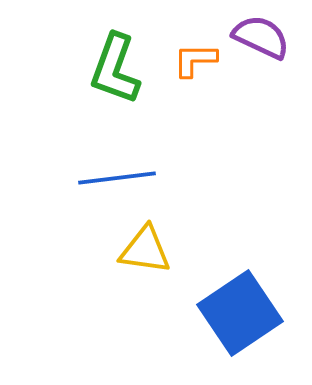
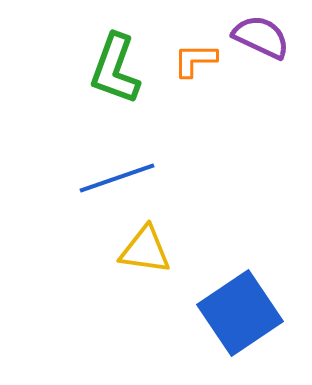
blue line: rotated 12 degrees counterclockwise
